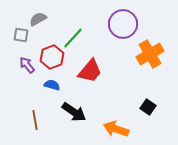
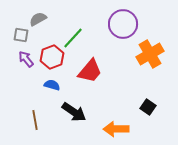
purple arrow: moved 1 px left, 6 px up
orange arrow: rotated 20 degrees counterclockwise
